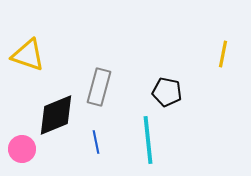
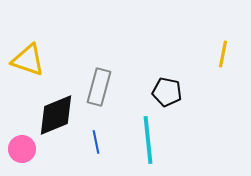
yellow triangle: moved 5 px down
